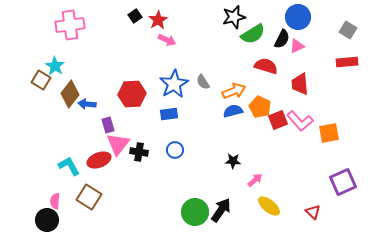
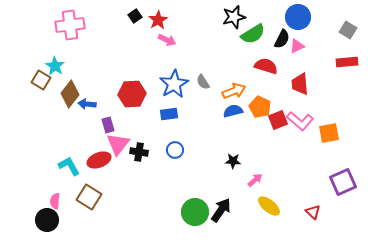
pink L-shape at (300, 121): rotated 8 degrees counterclockwise
